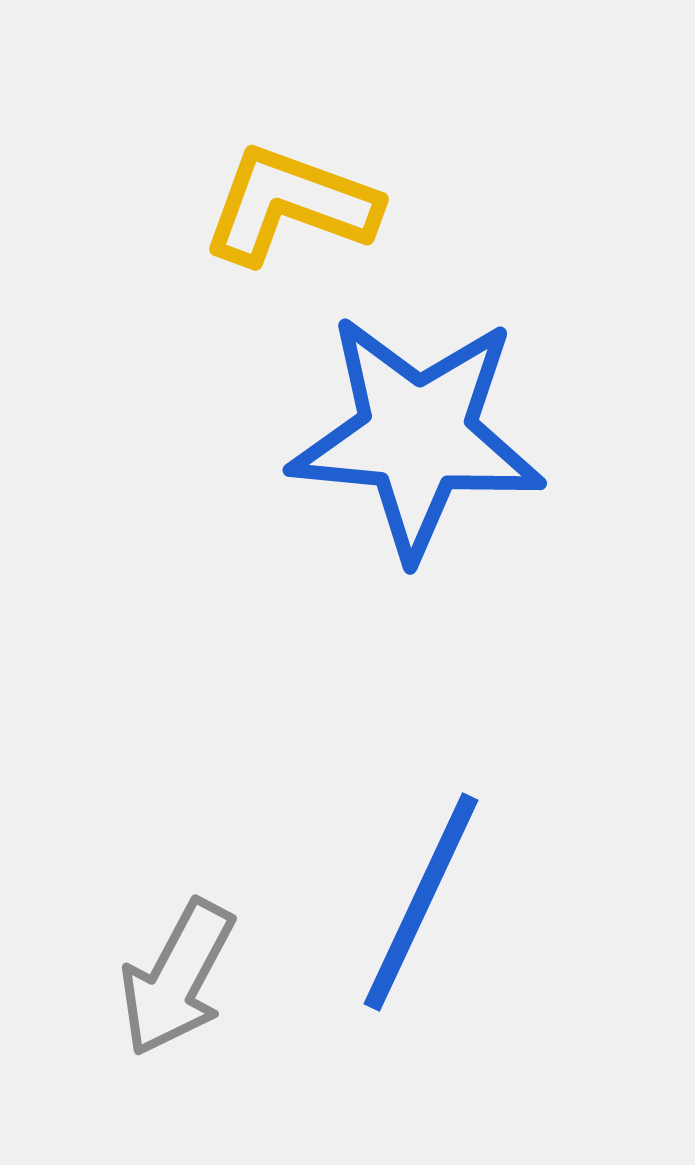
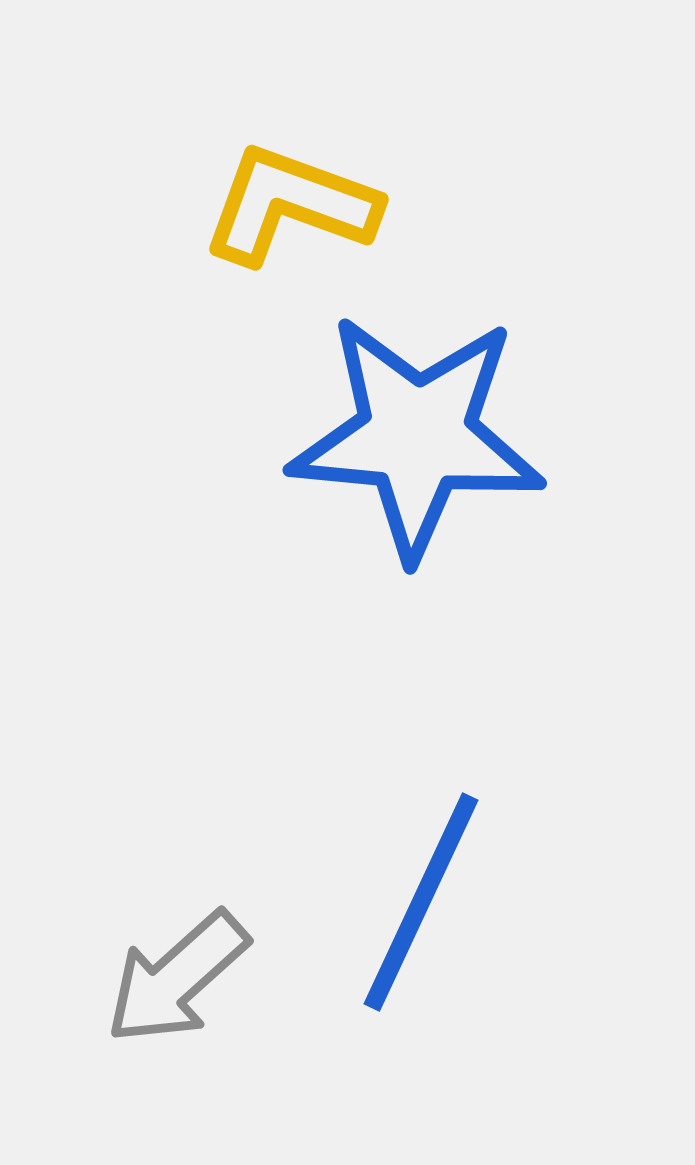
gray arrow: rotated 20 degrees clockwise
